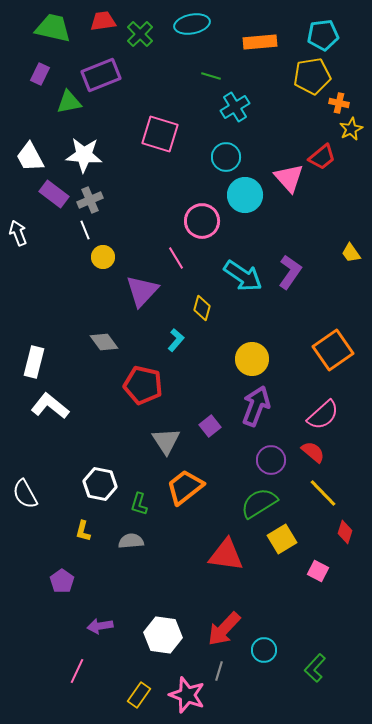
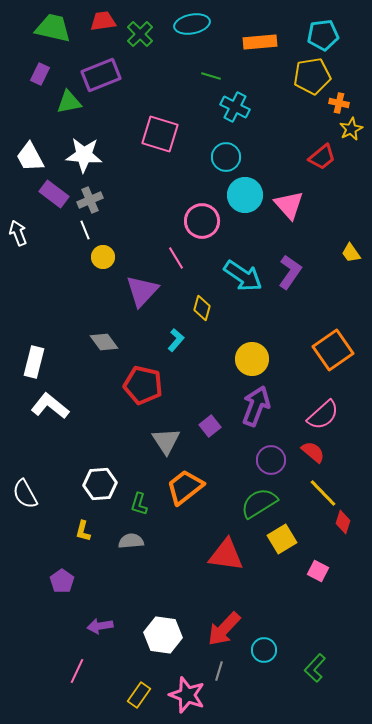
cyan cross at (235, 107): rotated 32 degrees counterclockwise
pink triangle at (289, 178): moved 27 px down
white hexagon at (100, 484): rotated 16 degrees counterclockwise
red diamond at (345, 532): moved 2 px left, 10 px up
